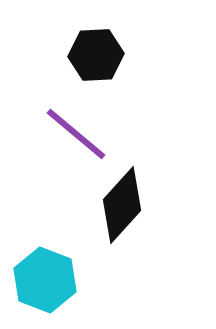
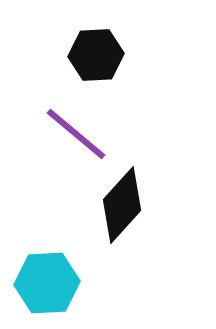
cyan hexagon: moved 2 px right, 3 px down; rotated 24 degrees counterclockwise
